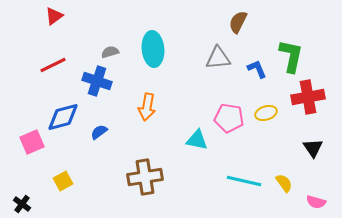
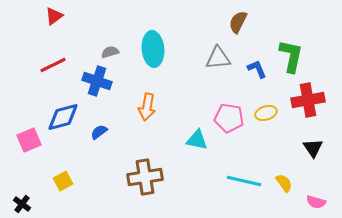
red cross: moved 3 px down
pink square: moved 3 px left, 2 px up
